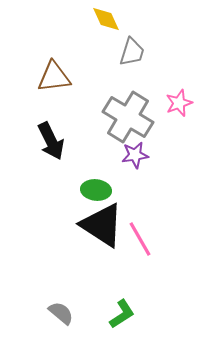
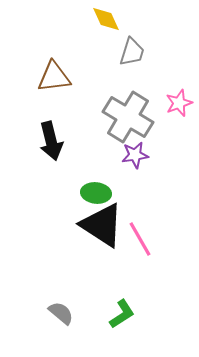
black arrow: rotated 12 degrees clockwise
green ellipse: moved 3 px down
